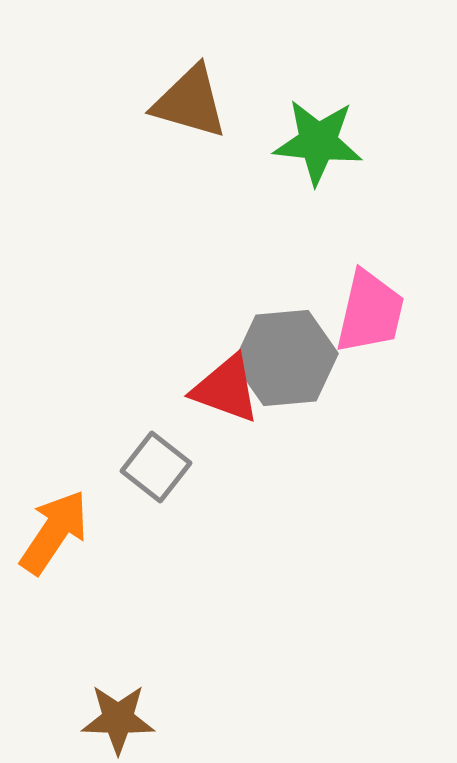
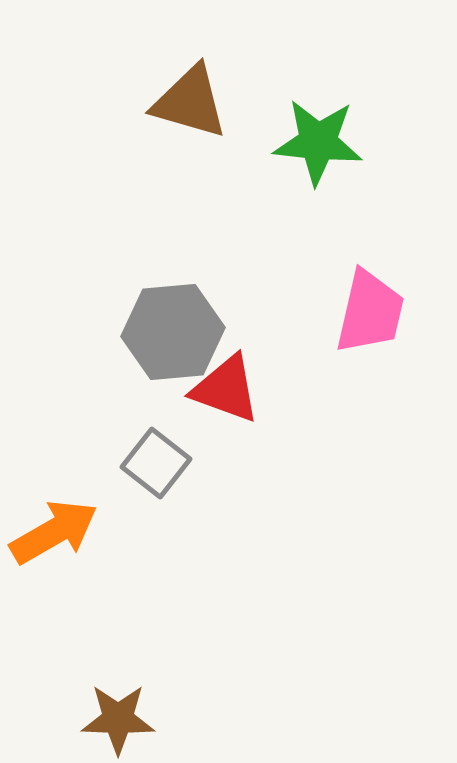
gray hexagon: moved 113 px left, 26 px up
gray square: moved 4 px up
orange arrow: rotated 26 degrees clockwise
